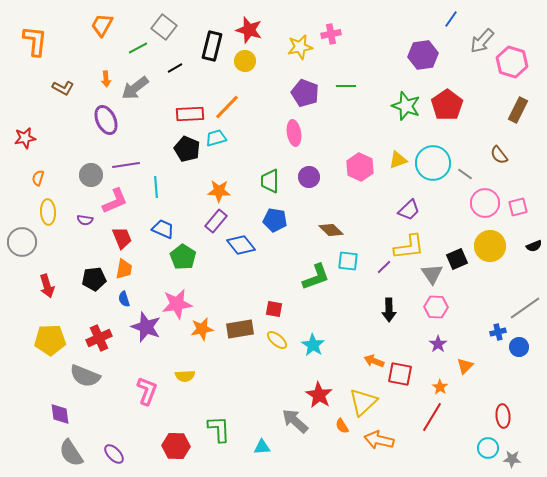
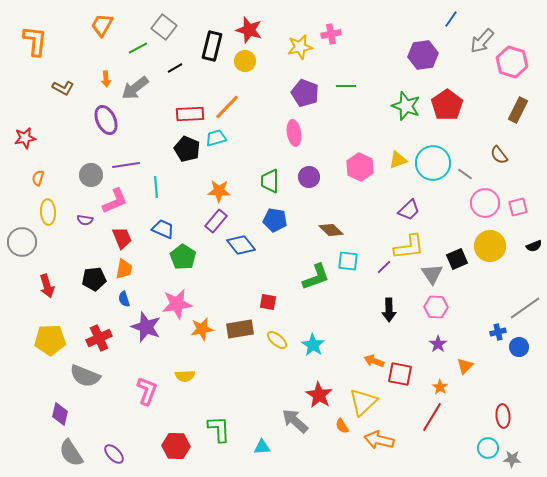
red square at (274, 309): moved 6 px left, 7 px up
purple diamond at (60, 414): rotated 20 degrees clockwise
